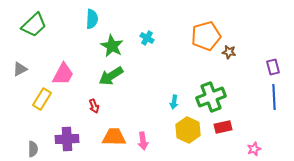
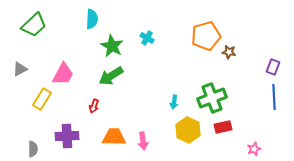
purple rectangle: rotated 35 degrees clockwise
green cross: moved 1 px right, 1 px down
red arrow: rotated 40 degrees clockwise
purple cross: moved 3 px up
